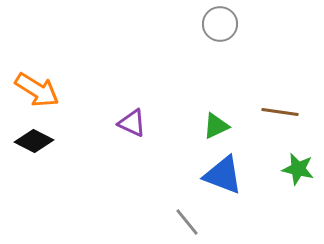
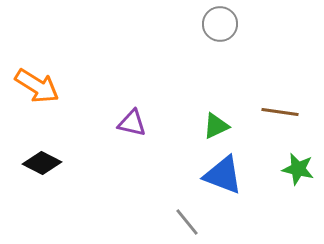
orange arrow: moved 4 px up
purple triangle: rotated 12 degrees counterclockwise
black diamond: moved 8 px right, 22 px down
